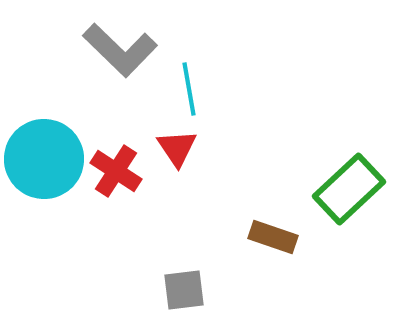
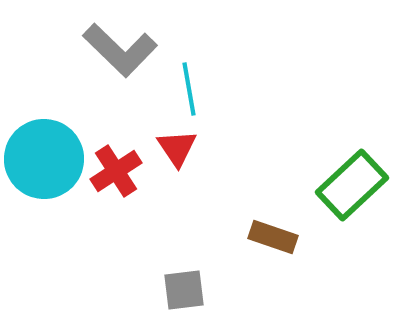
red cross: rotated 24 degrees clockwise
green rectangle: moved 3 px right, 4 px up
